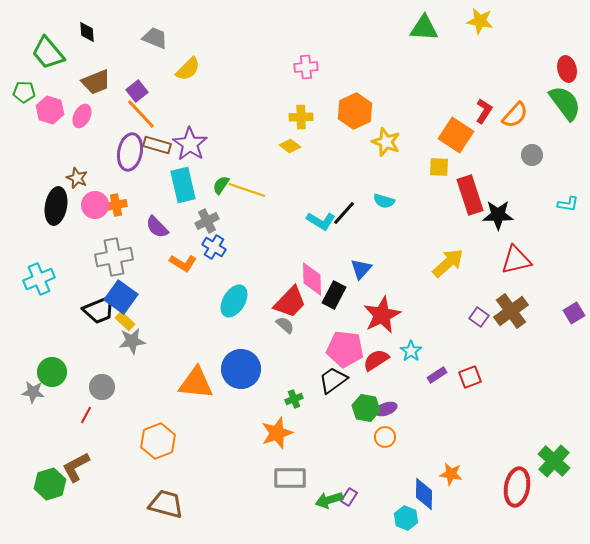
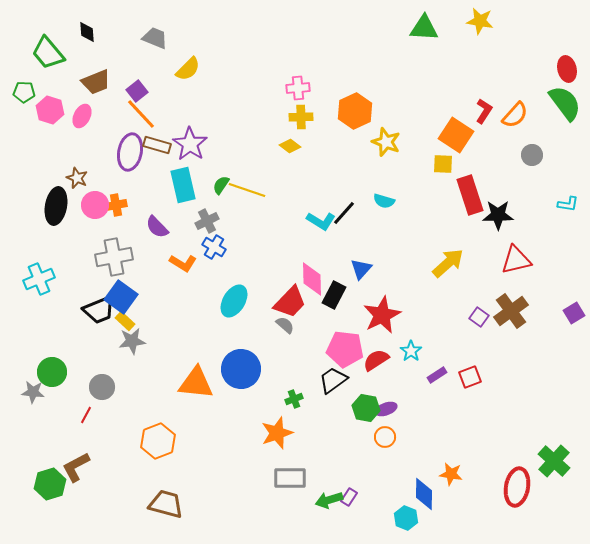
pink cross at (306, 67): moved 8 px left, 21 px down
yellow square at (439, 167): moved 4 px right, 3 px up
